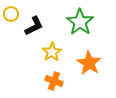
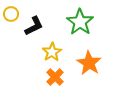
orange cross: moved 1 px right, 4 px up; rotated 24 degrees clockwise
